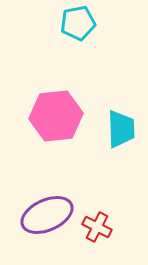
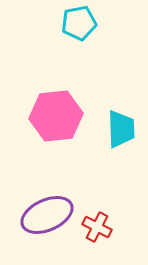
cyan pentagon: moved 1 px right
